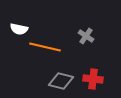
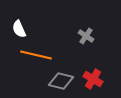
white semicircle: rotated 54 degrees clockwise
orange line: moved 9 px left, 8 px down
red cross: rotated 24 degrees clockwise
